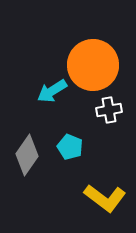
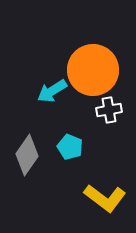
orange circle: moved 5 px down
